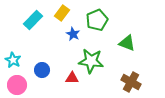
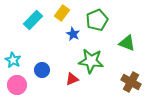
red triangle: moved 1 px down; rotated 24 degrees counterclockwise
